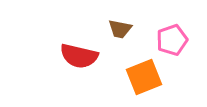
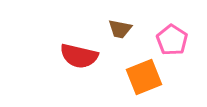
pink pentagon: rotated 20 degrees counterclockwise
